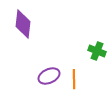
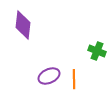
purple diamond: moved 1 px down
